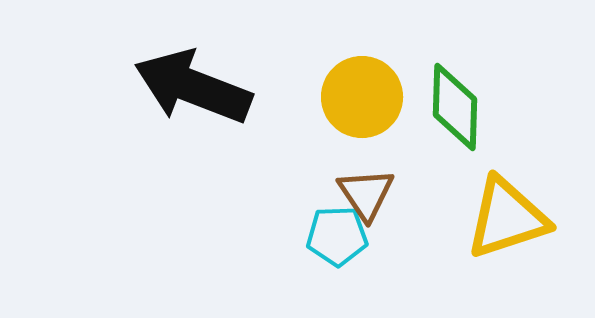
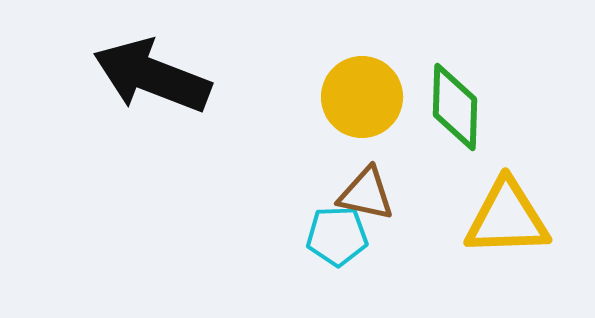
black arrow: moved 41 px left, 11 px up
brown triangle: rotated 44 degrees counterclockwise
yellow triangle: rotated 16 degrees clockwise
